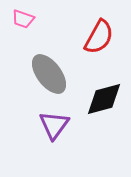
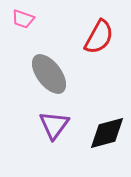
black diamond: moved 3 px right, 34 px down
